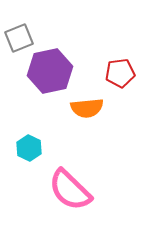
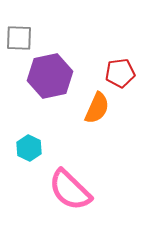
gray square: rotated 24 degrees clockwise
purple hexagon: moved 5 px down
orange semicircle: moved 10 px right; rotated 60 degrees counterclockwise
